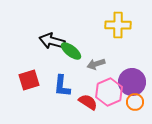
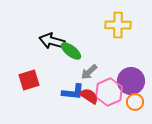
gray arrow: moved 7 px left, 8 px down; rotated 24 degrees counterclockwise
purple circle: moved 1 px left, 1 px up
blue L-shape: moved 11 px right, 6 px down; rotated 90 degrees counterclockwise
red semicircle: moved 1 px right, 6 px up
